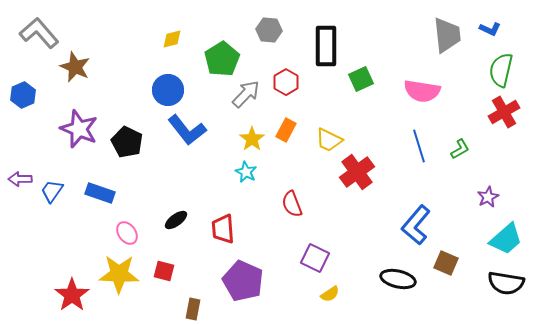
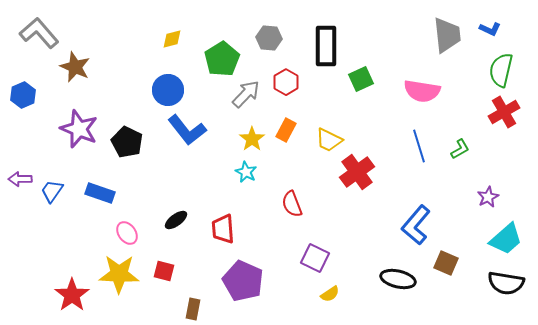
gray hexagon at (269, 30): moved 8 px down
